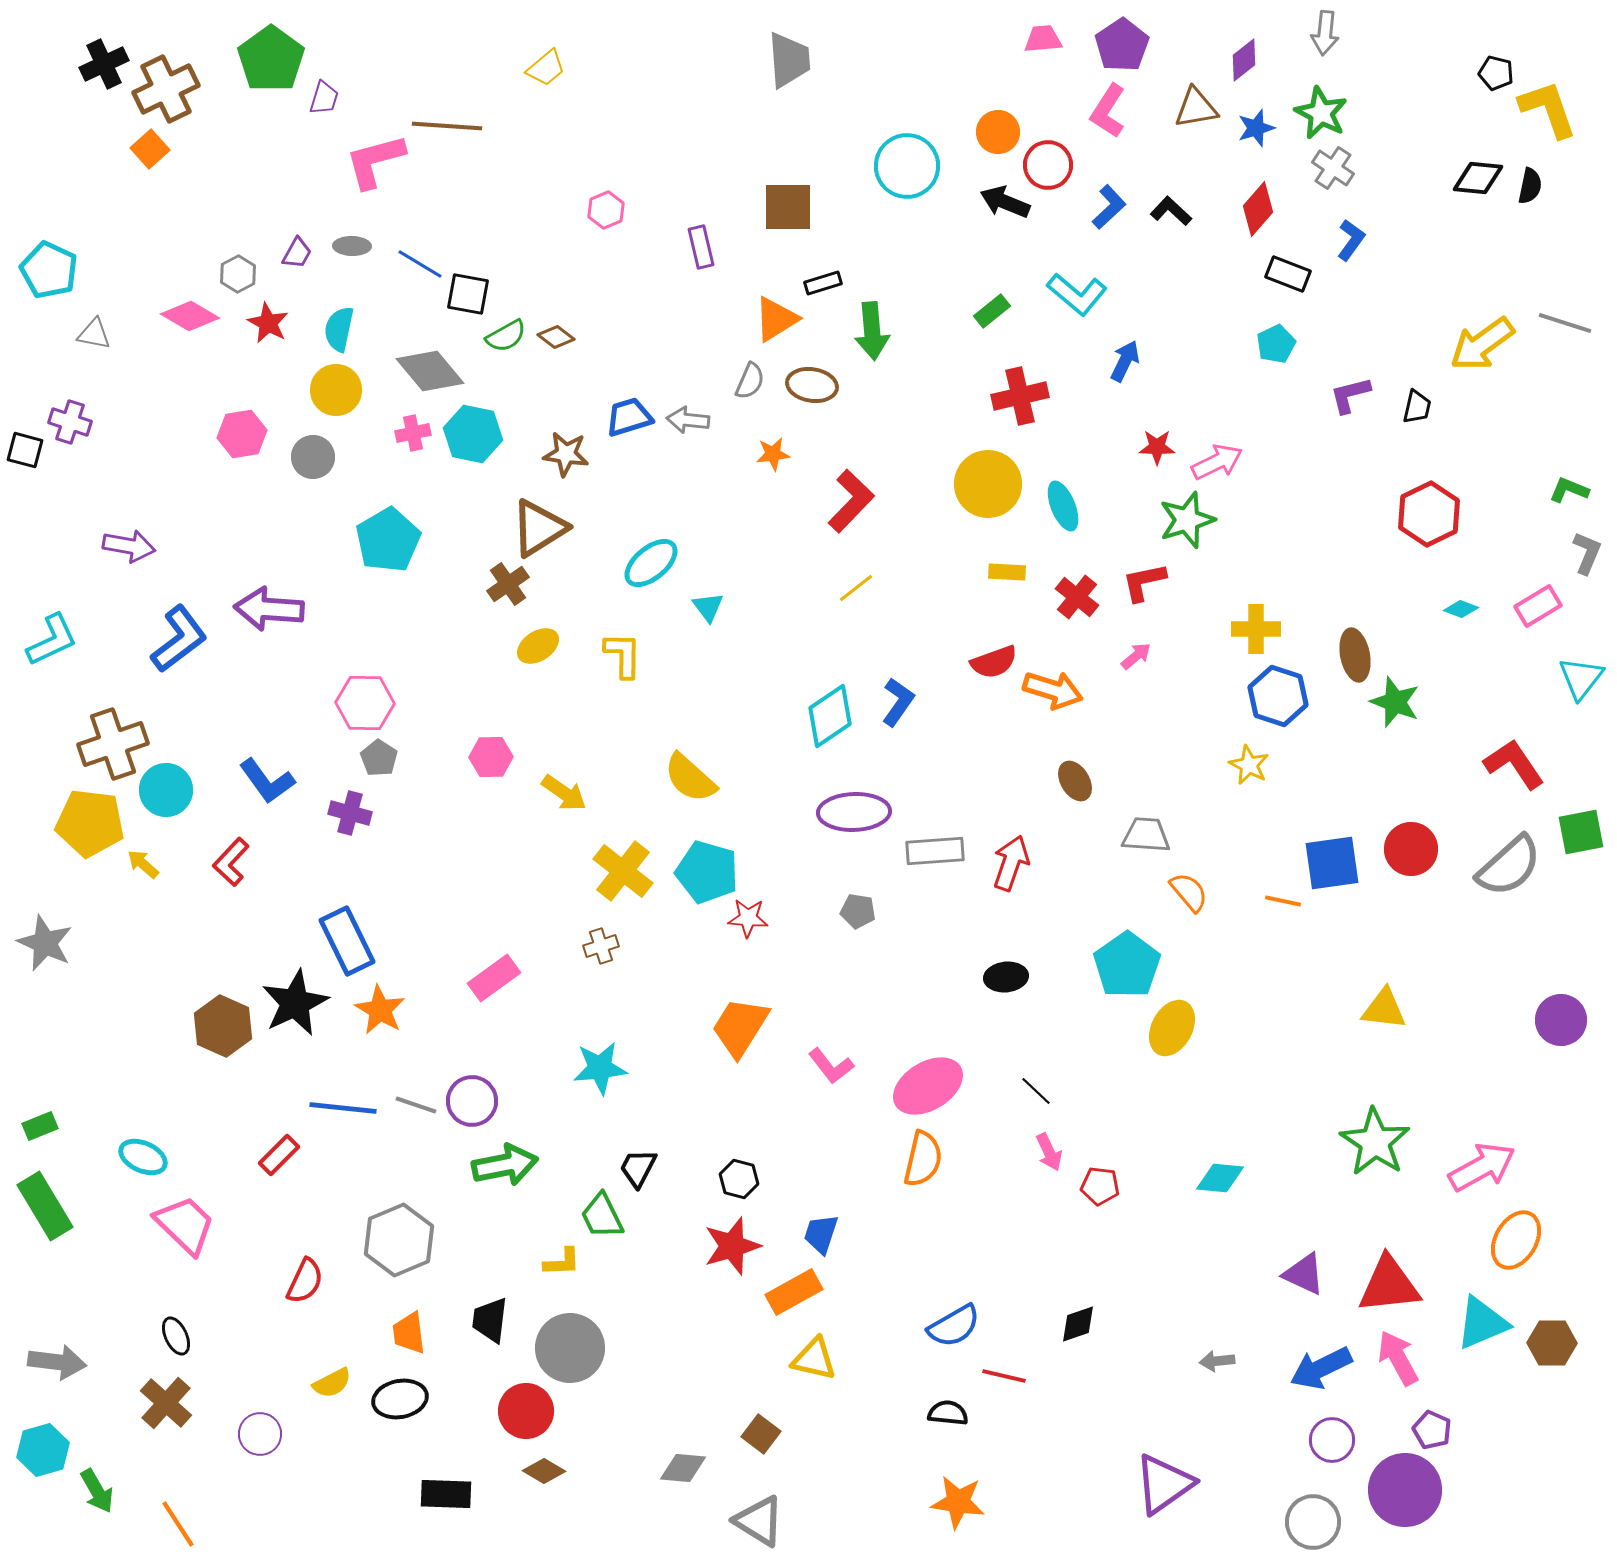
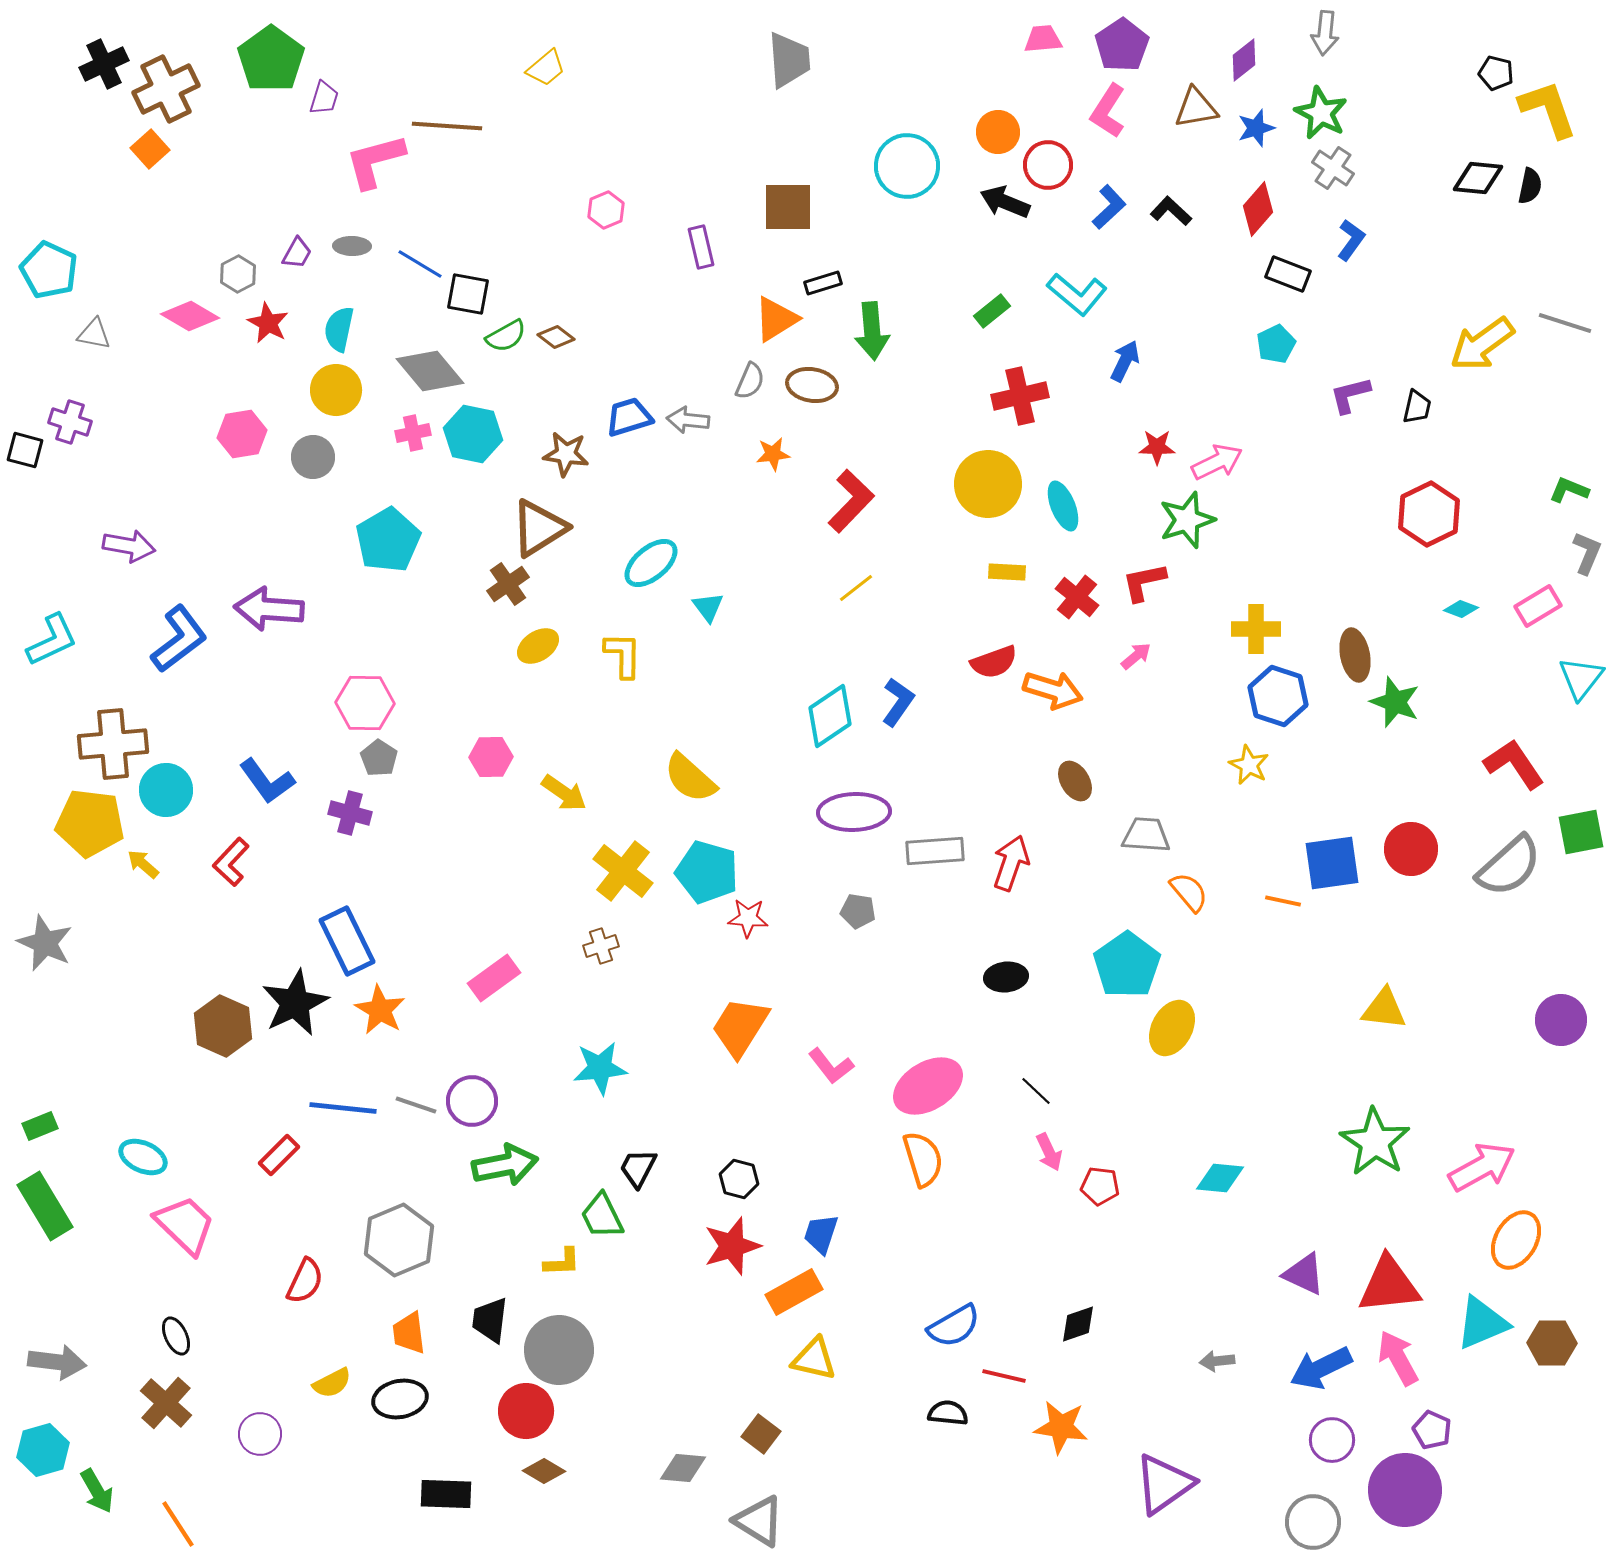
brown cross at (113, 744): rotated 14 degrees clockwise
orange semicircle at (923, 1159): rotated 30 degrees counterclockwise
gray circle at (570, 1348): moved 11 px left, 2 px down
orange star at (958, 1502): moved 103 px right, 75 px up
